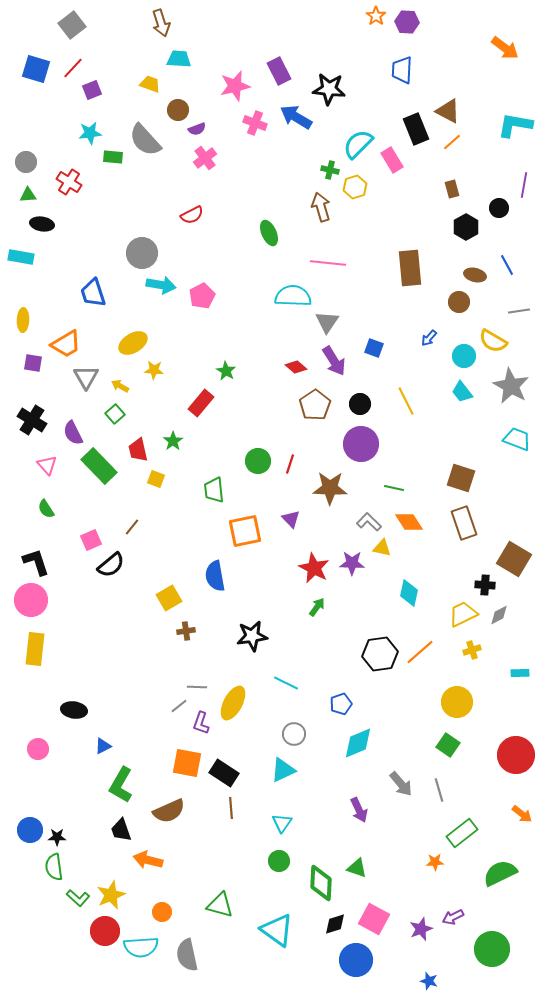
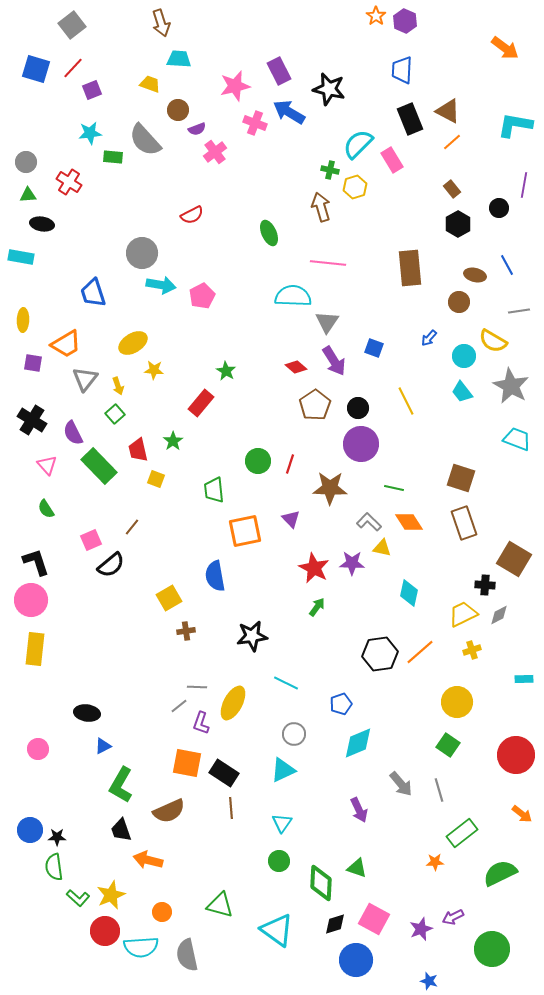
purple hexagon at (407, 22): moved 2 px left, 1 px up; rotated 20 degrees clockwise
black star at (329, 89): rotated 8 degrees clockwise
blue arrow at (296, 117): moved 7 px left, 5 px up
black rectangle at (416, 129): moved 6 px left, 10 px up
pink cross at (205, 158): moved 10 px right, 6 px up
brown rectangle at (452, 189): rotated 24 degrees counterclockwise
black hexagon at (466, 227): moved 8 px left, 3 px up
gray triangle at (86, 377): moved 1 px left, 2 px down; rotated 8 degrees clockwise
yellow arrow at (120, 386): moved 2 px left; rotated 138 degrees counterclockwise
black circle at (360, 404): moved 2 px left, 4 px down
cyan rectangle at (520, 673): moved 4 px right, 6 px down
black ellipse at (74, 710): moved 13 px right, 3 px down
